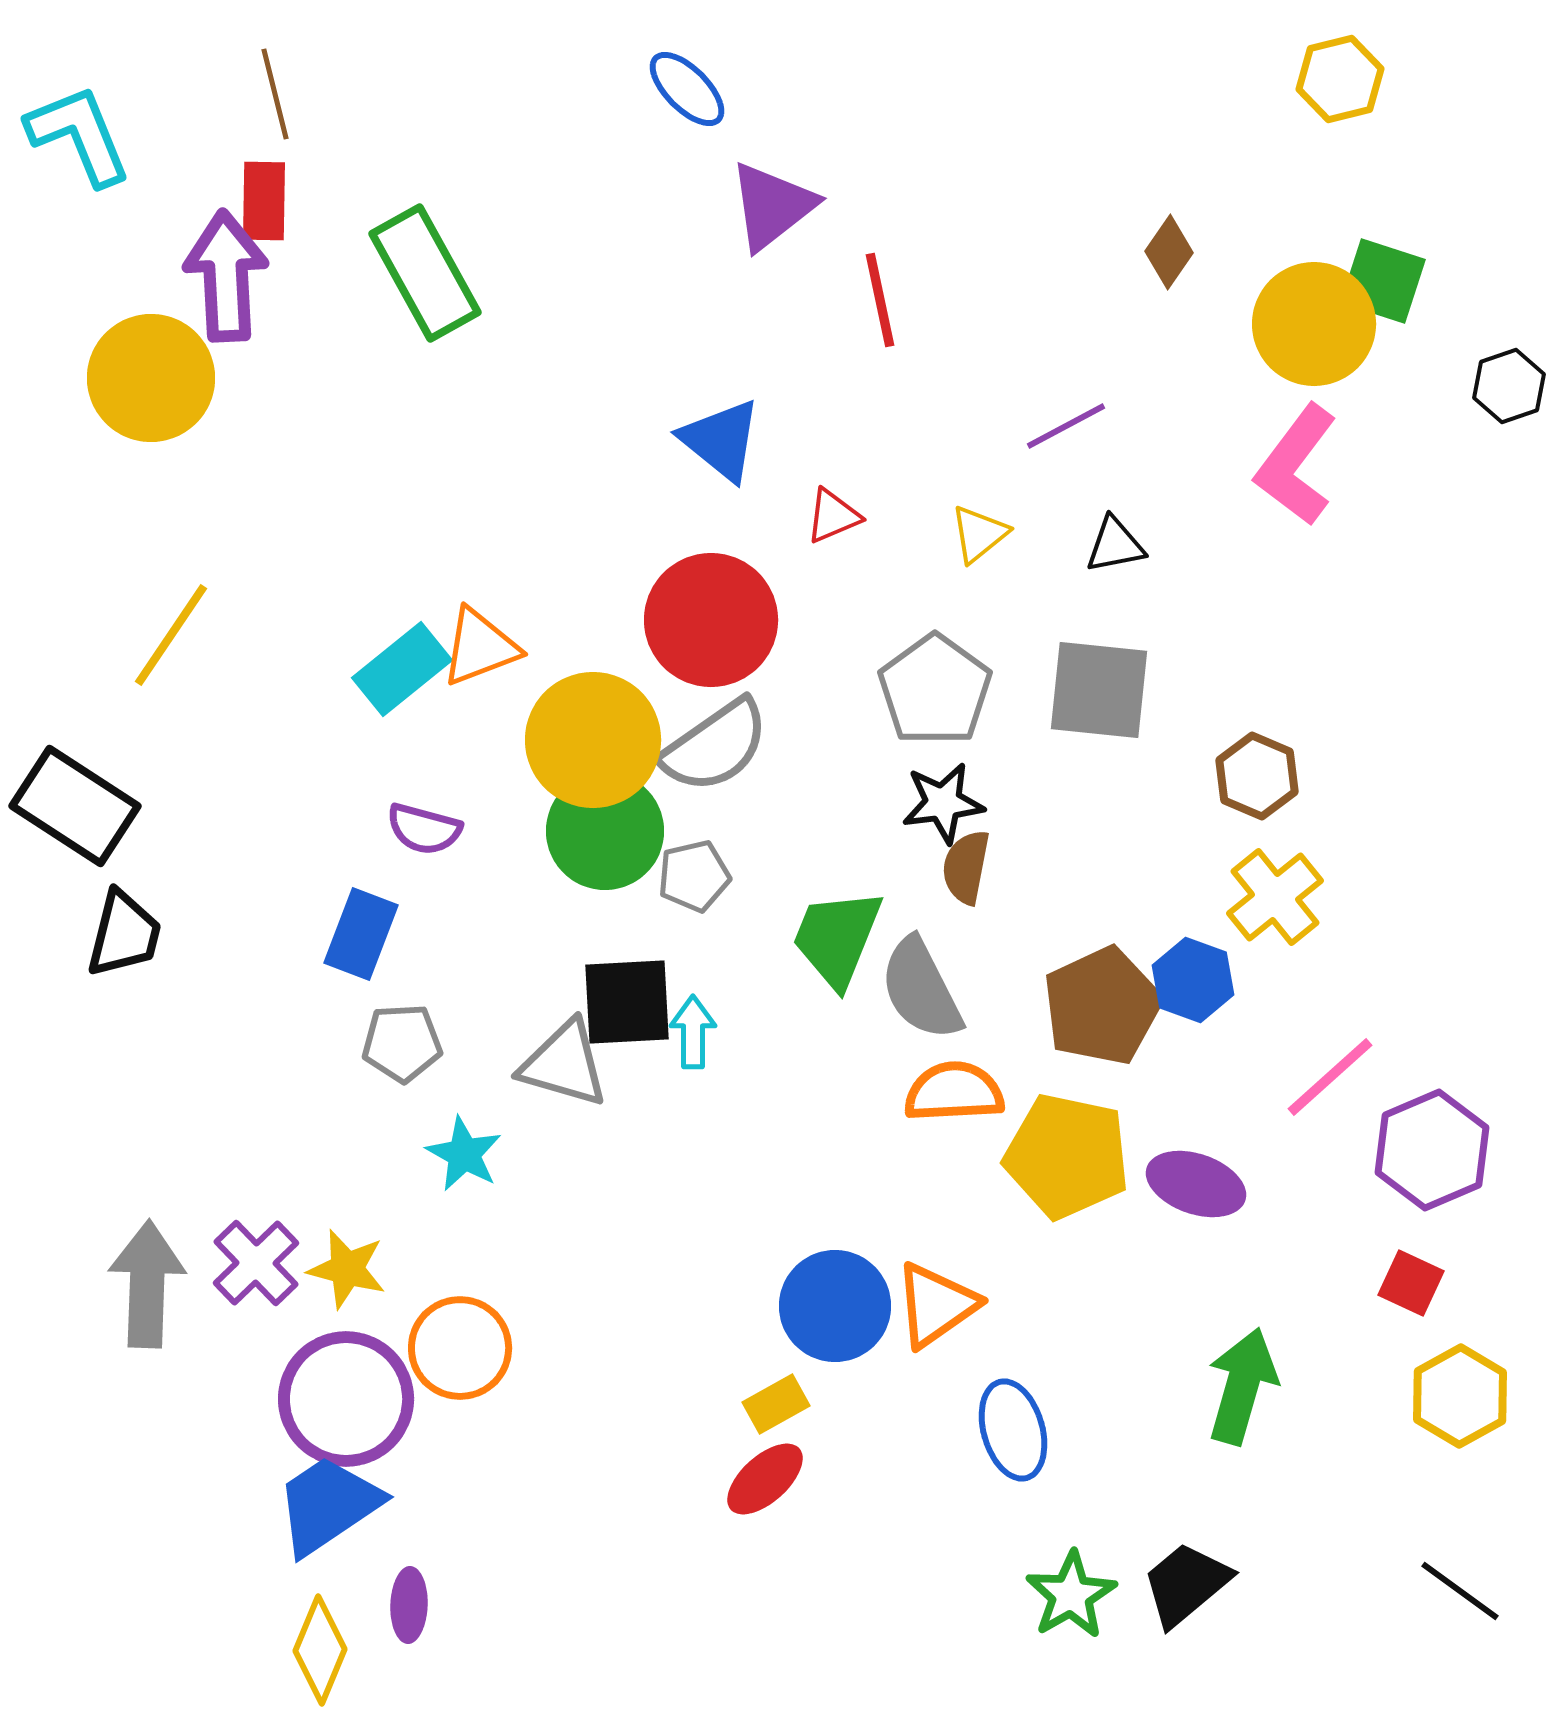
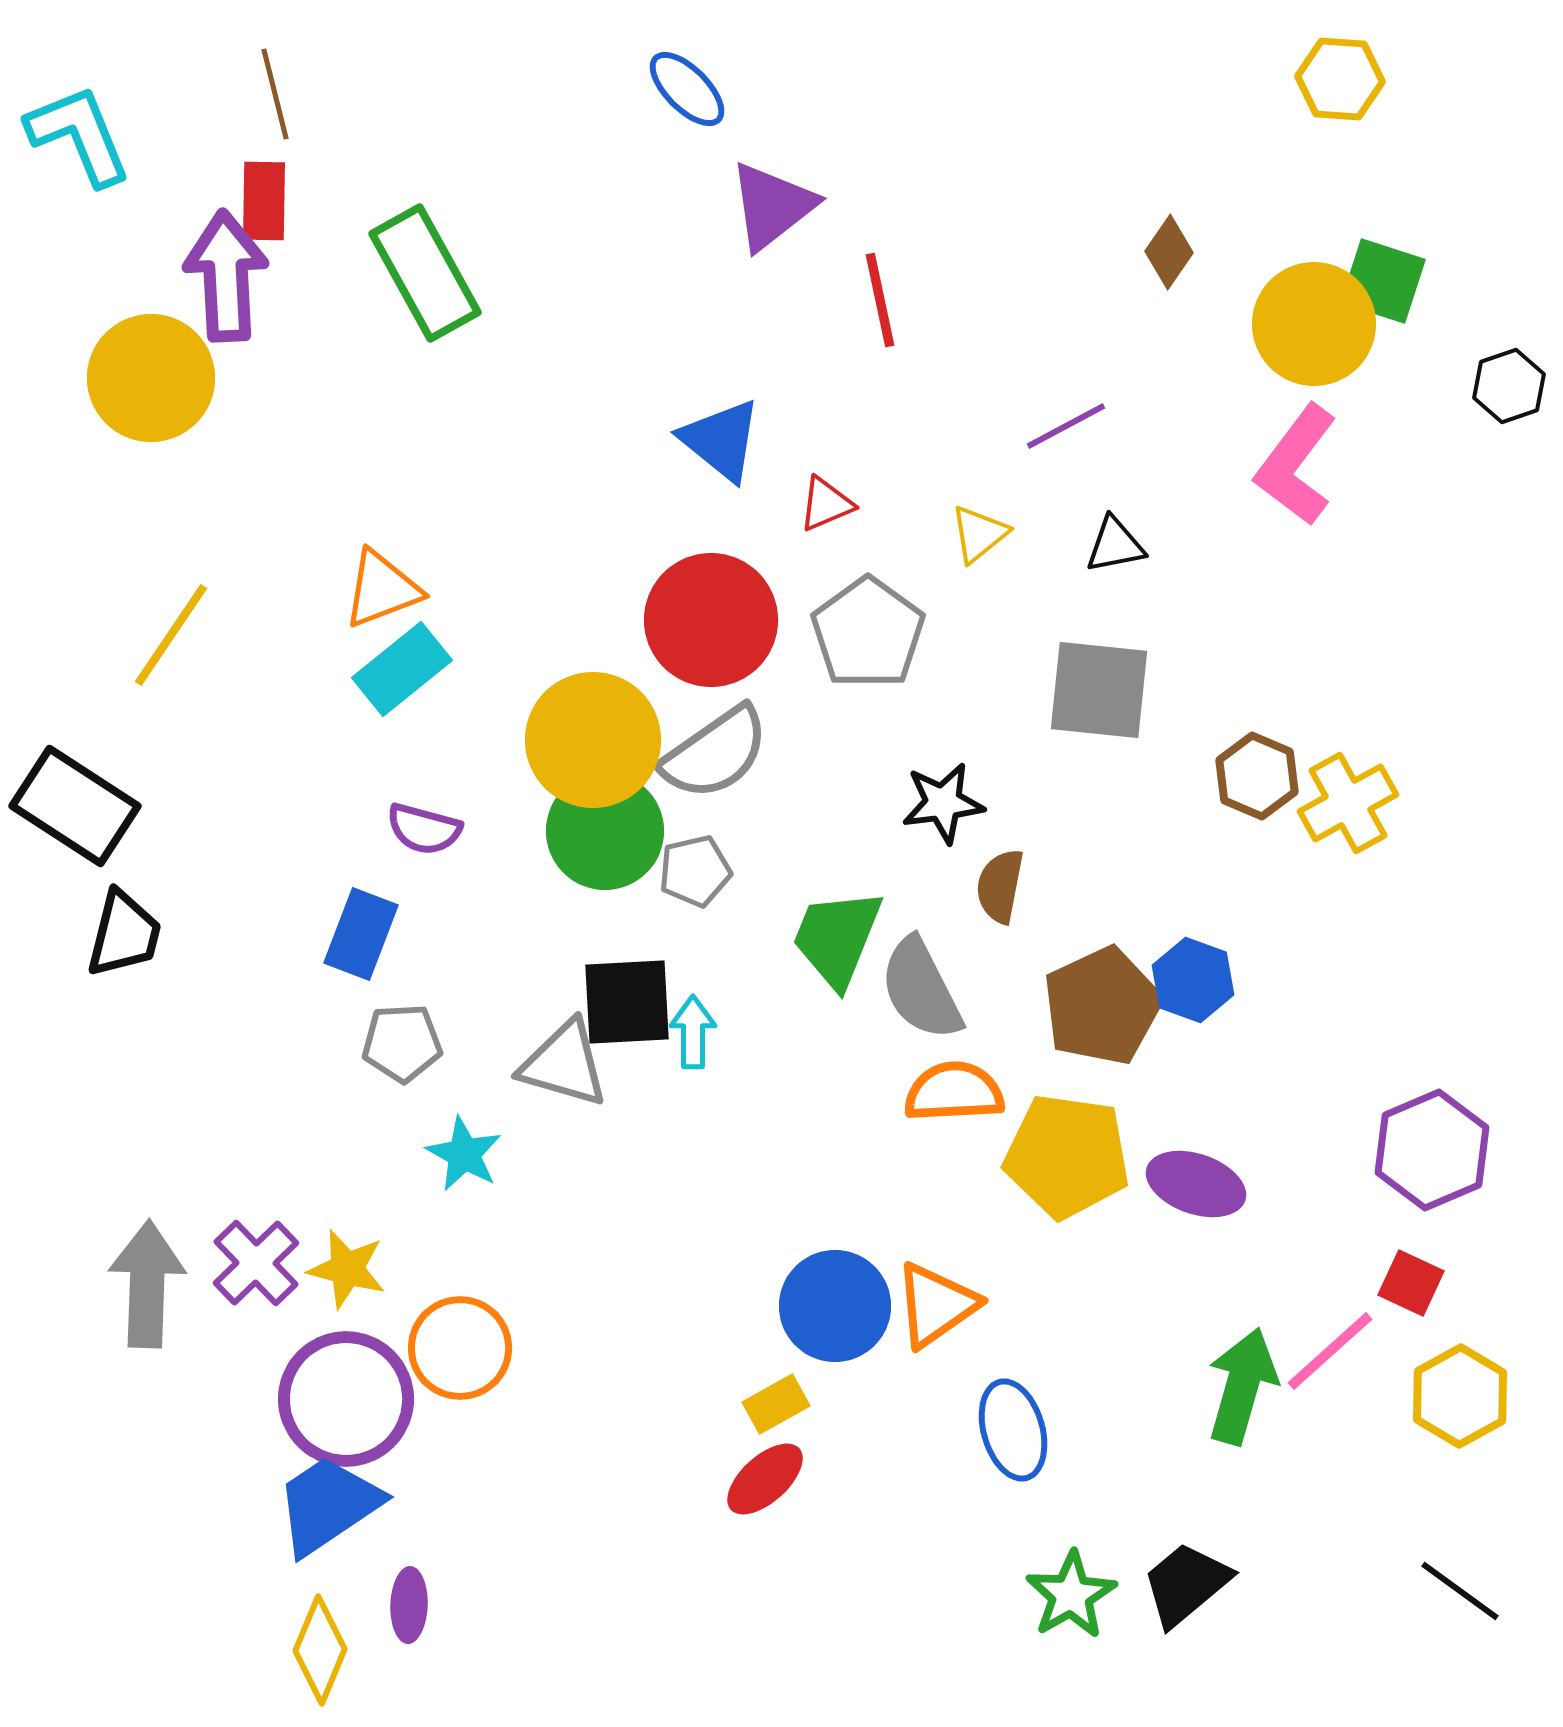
yellow hexagon at (1340, 79): rotated 18 degrees clockwise
red triangle at (833, 516): moved 7 px left, 12 px up
orange triangle at (480, 647): moved 98 px left, 58 px up
gray pentagon at (935, 690): moved 67 px left, 57 px up
gray semicircle at (715, 746): moved 7 px down
brown semicircle at (966, 867): moved 34 px right, 19 px down
gray pentagon at (694, 876): moved 1 px right, 5 px up
yellow cross at (1275, 897): moved 73 px right, 94 px up; rotated 10 degrees clockwise
pink line at (1330, 1077): moved 274 px down
yellow pentagon at (1067, 1156): rotated 4 degrees counterclockwise
